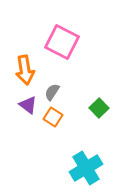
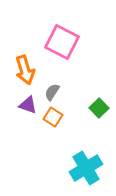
orange arrow: rotated 8 degrees counterclockwise
purple triangle: rotated 18 degrees counterclockwise
